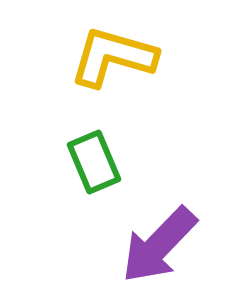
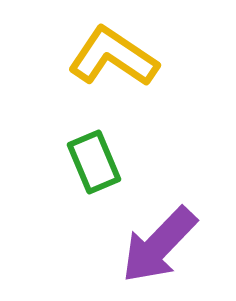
yellow L-shape: rotated 18 degrees clockwise
